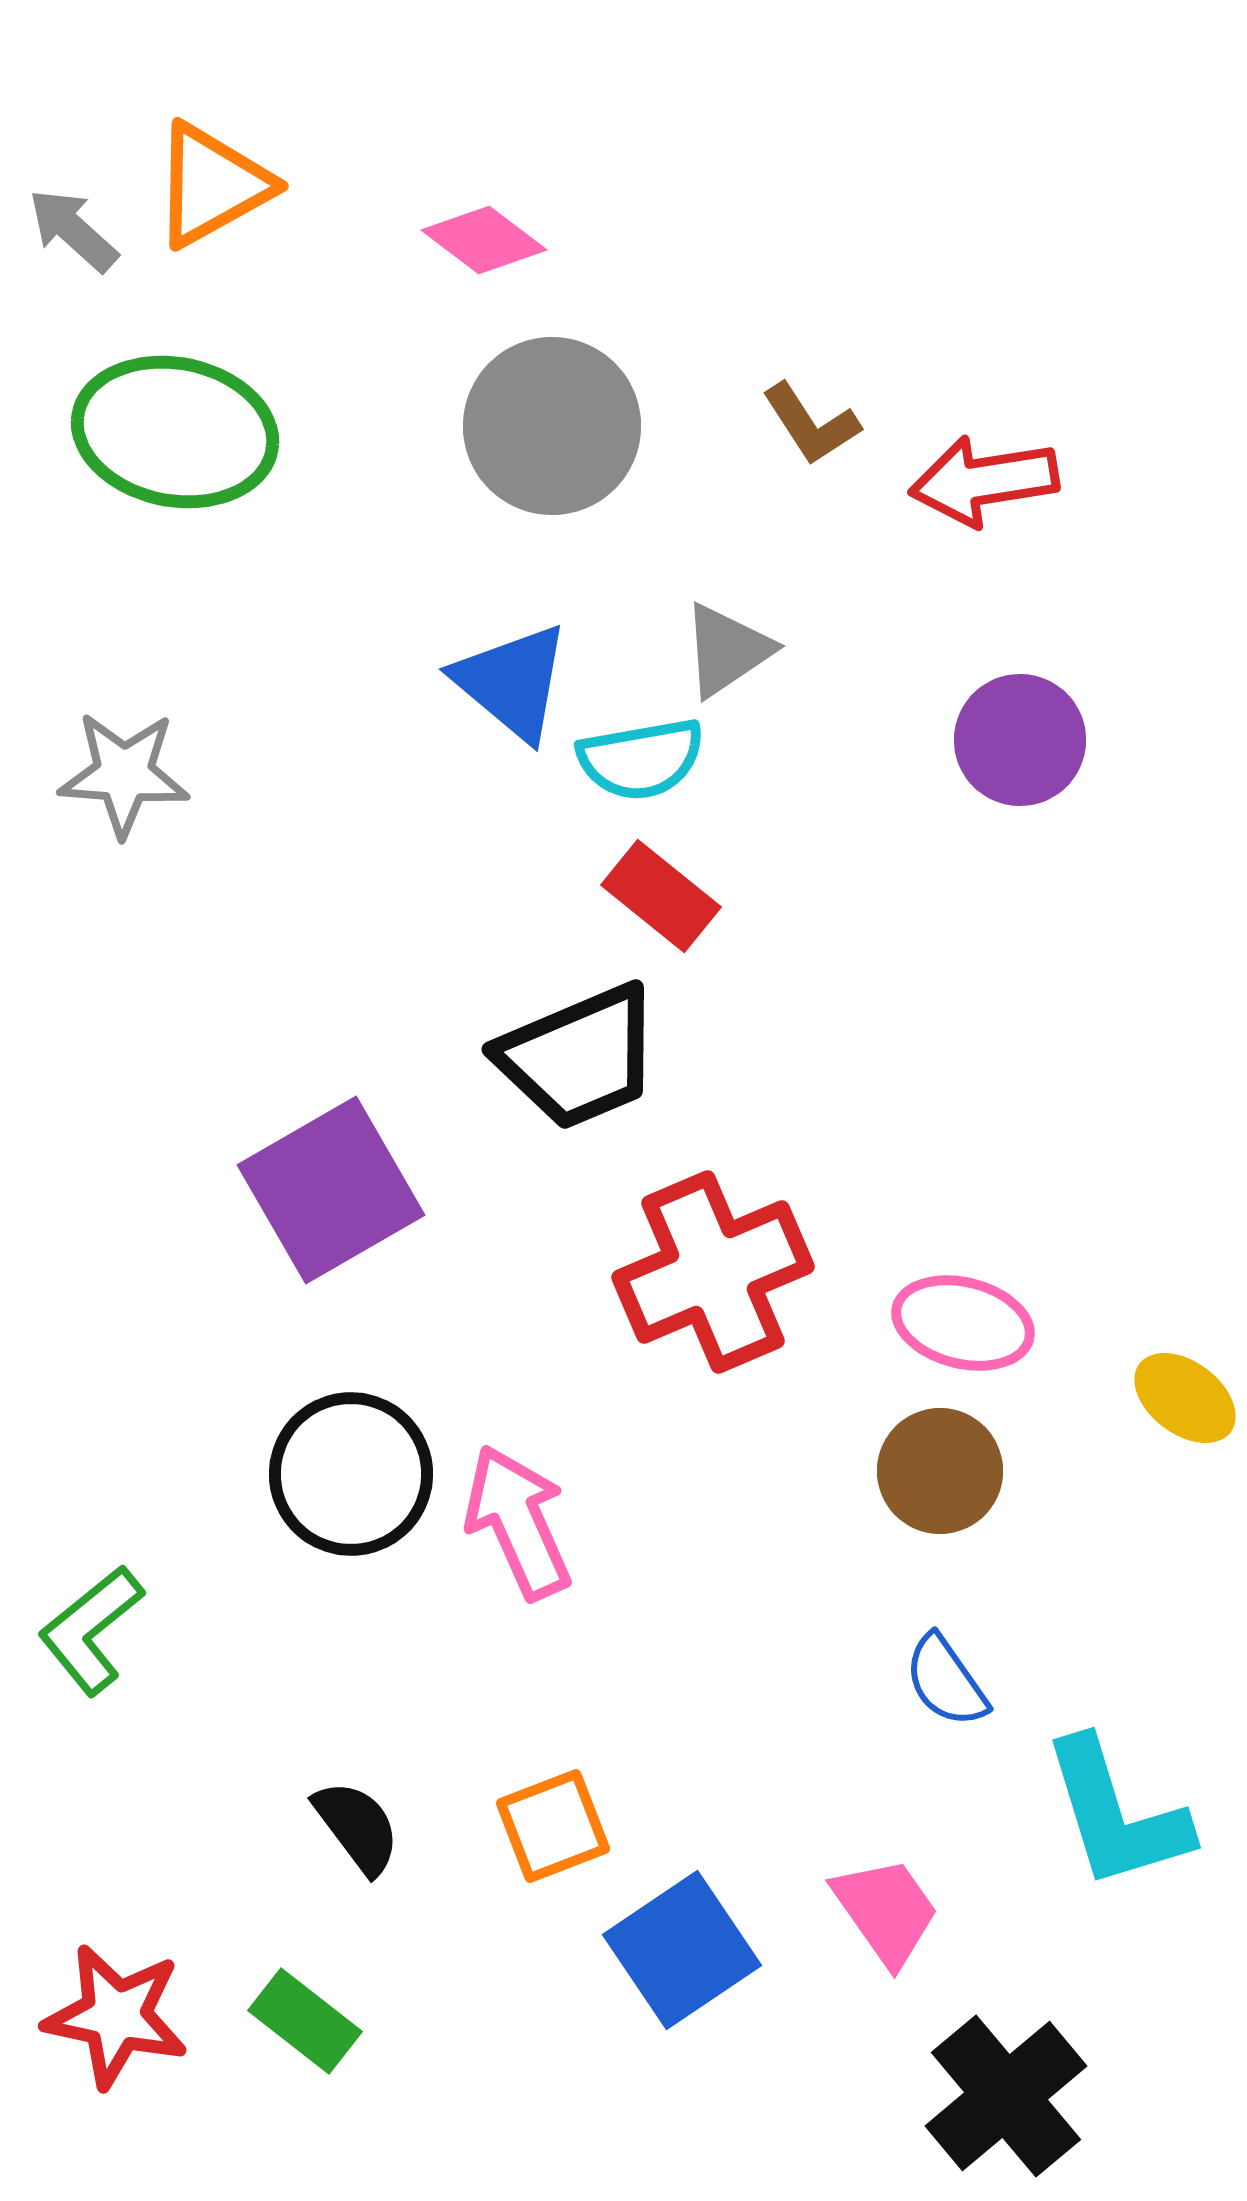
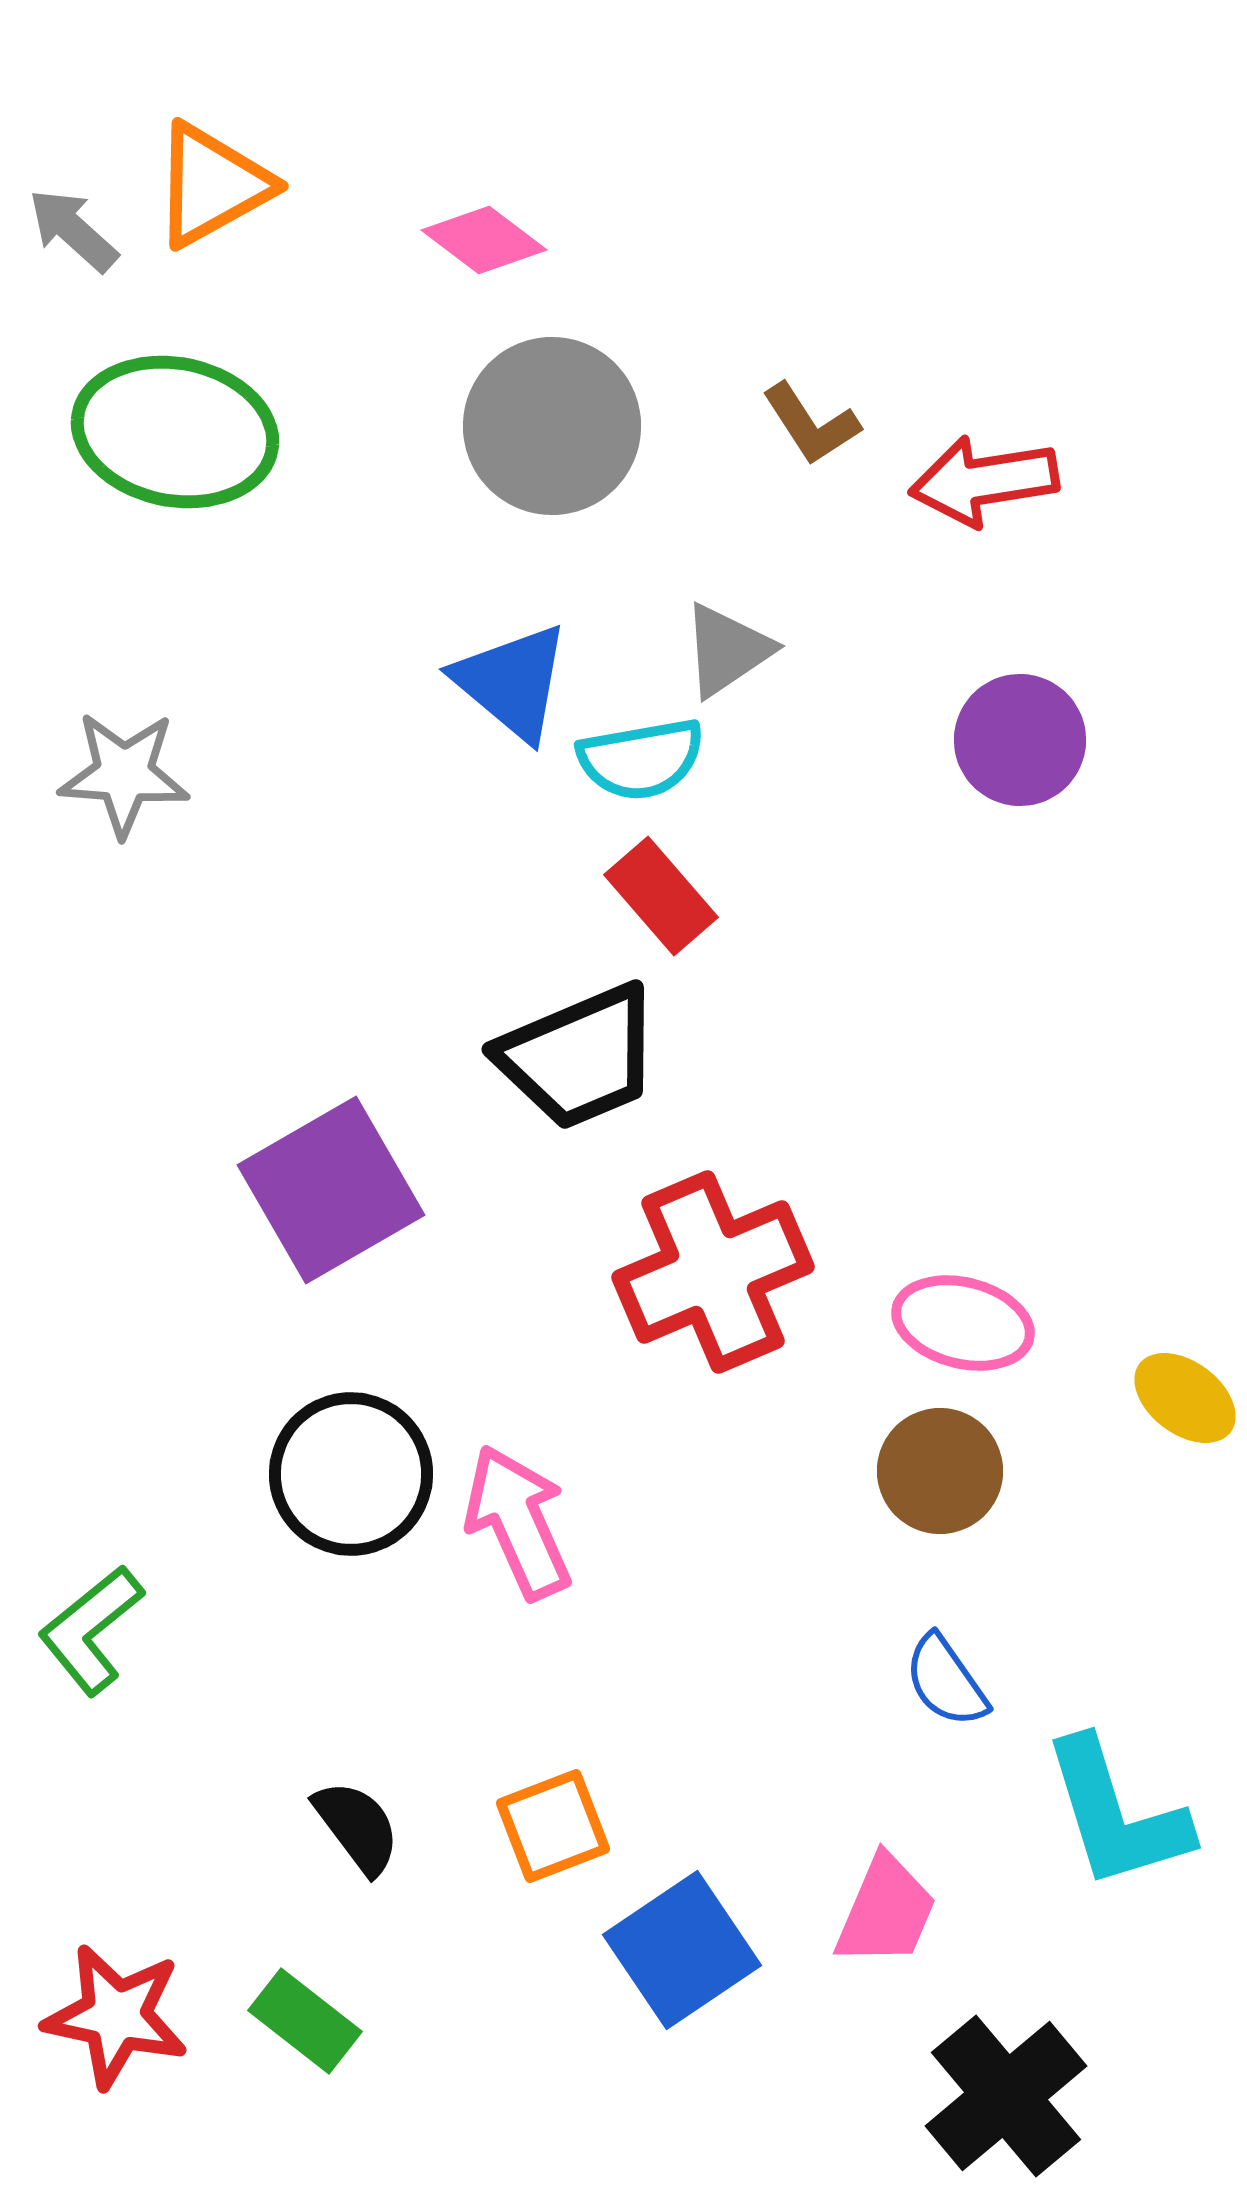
red rectangle: rotated 10 degrees clockwise
pink trapezoid: rotated 58 degrees clockwise
